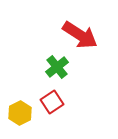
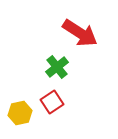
red arrow: moved 2 px up
yellow hexagon: rotated 15 degrees clockwise
